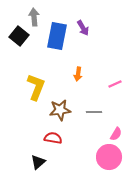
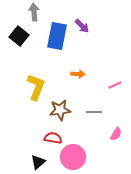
gray arrow: moved 5 px up
purple arrow: moved 1 px left, 2 px up; rotated 14 degrees counterclockwise
orange arrow: rotated 96 degrees counterclockwise
pink line: moved 1 px down
pink circle: moved 36 px left
